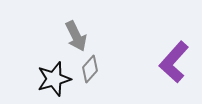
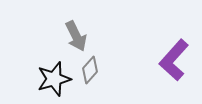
purple L-shape: moved 2 px up
gray diamond: moved 1 px down
